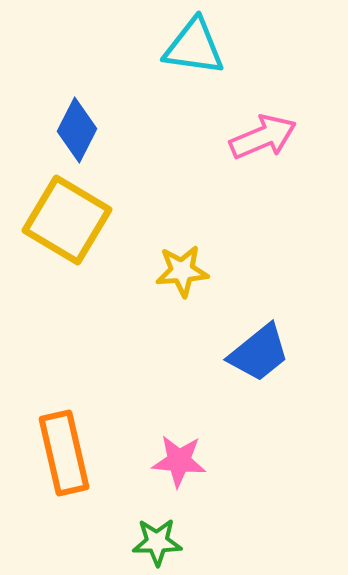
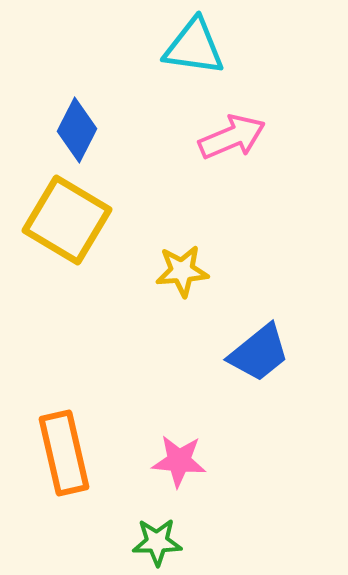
pink arrow: moved 31 px left
